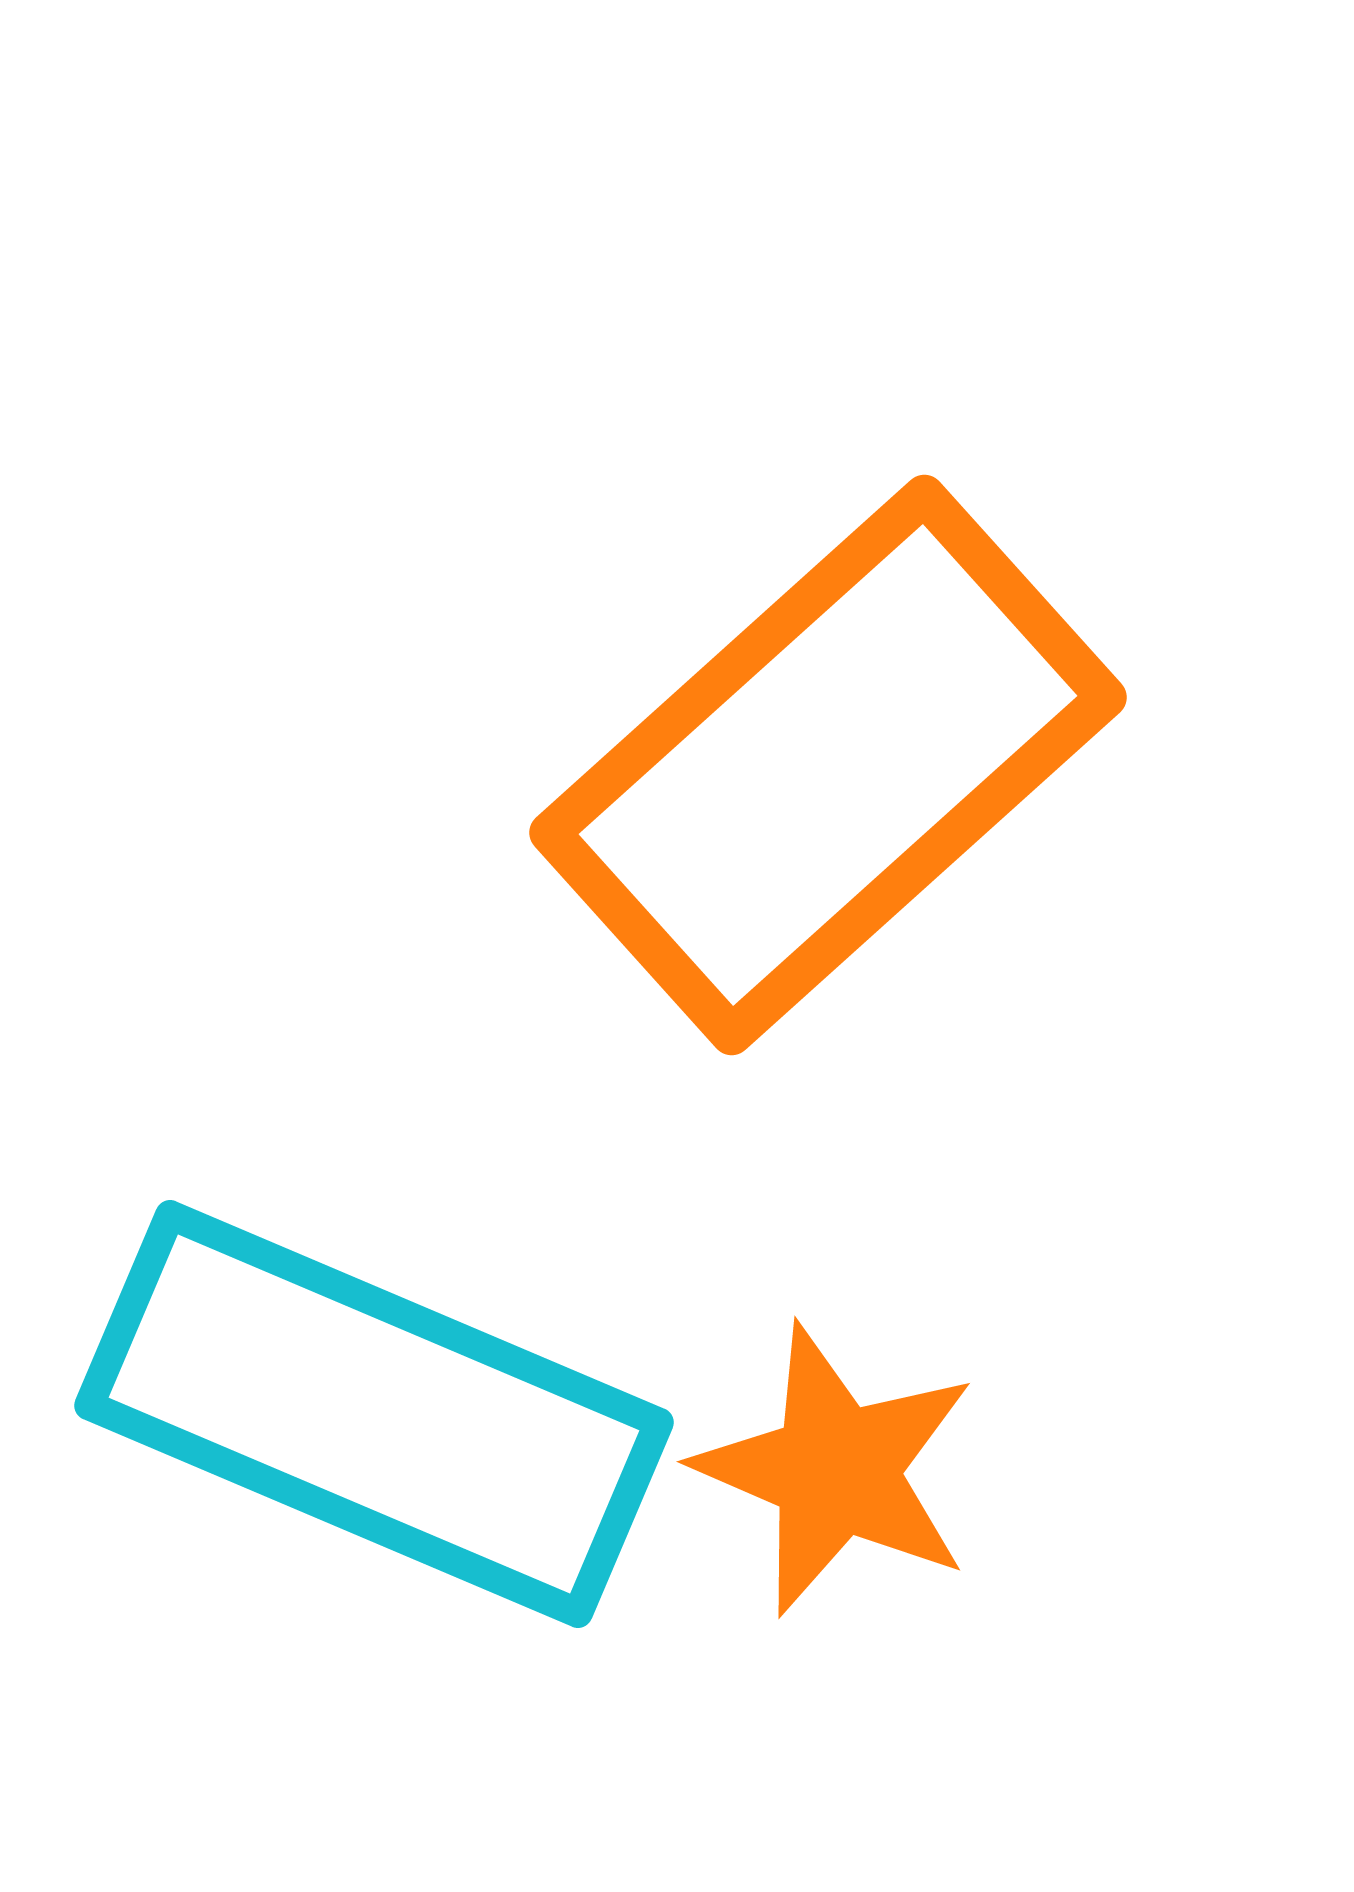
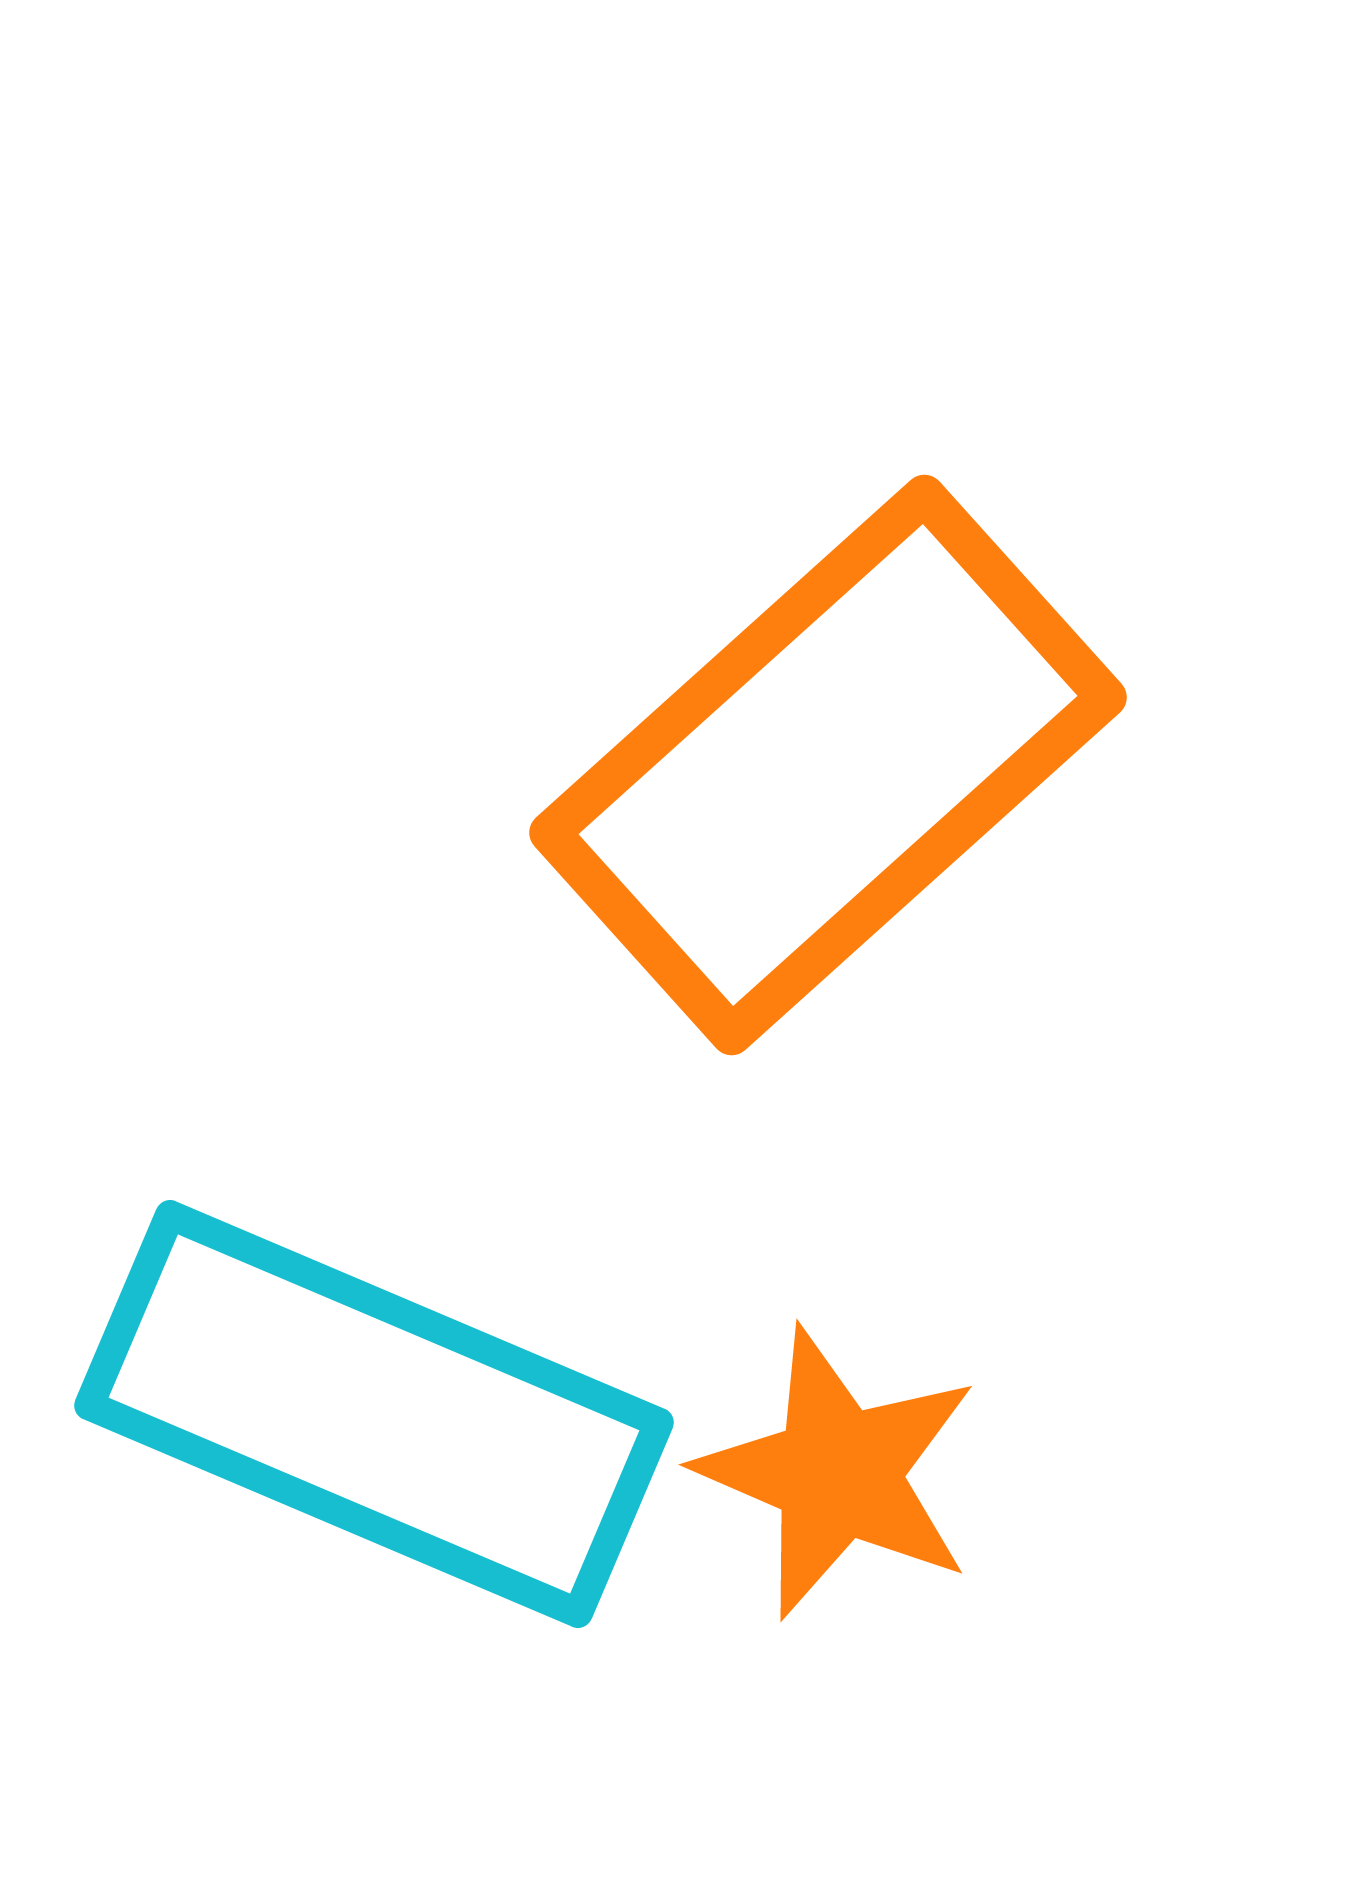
orange star: moved 2 px right, 3 px down
